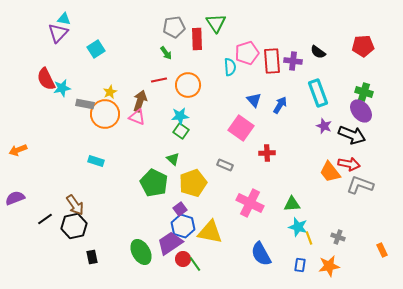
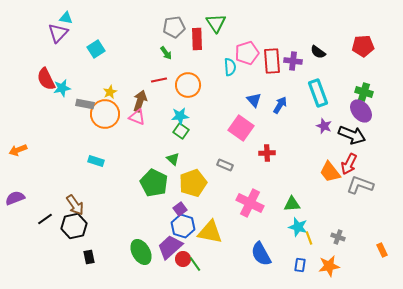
cyan triangle at (64, 19): moved 2 px right, 1 px up
red arrow at (349, 164): rotated 105 degrees clockwise
purple trapezoid at (170, 243): moved 4 px down; rotated 8 degrees counterclockwise
black rectangle at (92, 257): moved 3 px left
